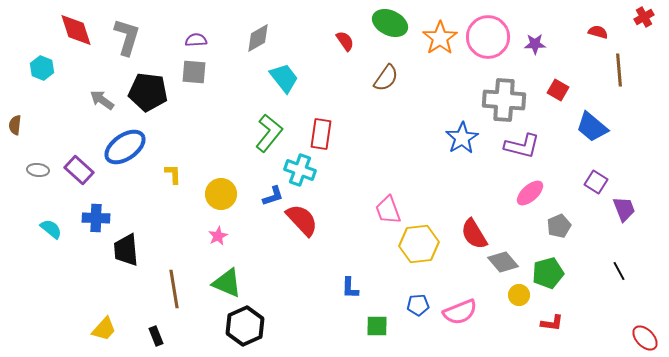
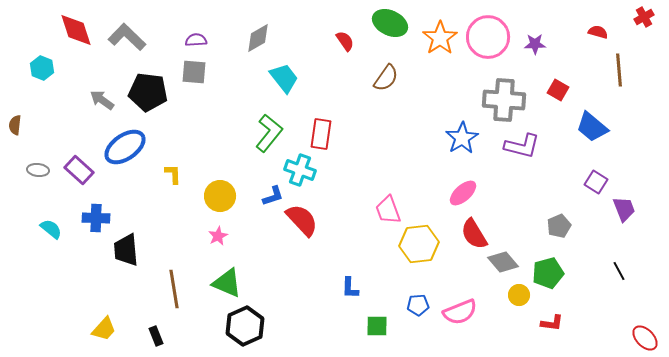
gray L-shape at (127, 37): rotated 63 degrees counterclockwise
pink ellipse at (530, 193): moved 67 px left
yellow circle at (221, 194): moved 1 px left, 2 px down
